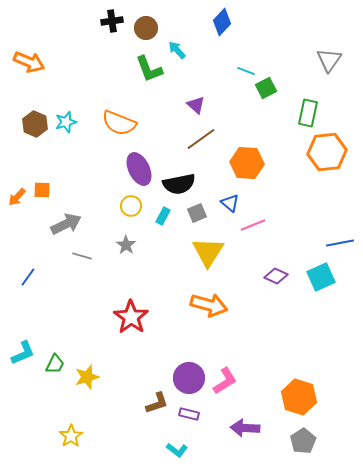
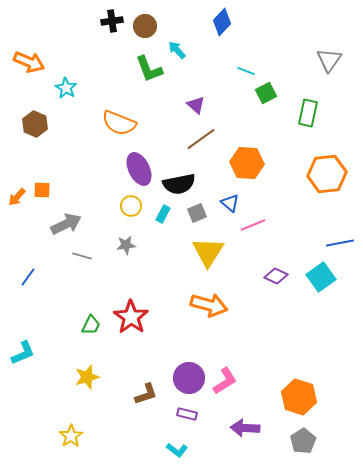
brown circle at (146, 28): moved 1 px left, 2 px up
green square at (266, 88): moved 5 px down
cyan star at (66, 122): moved 34 px up; rotated 25 degrees counterclockwise
orange hexagon at (327, 152): moved 22 px down
cyan rectangle at (163, 216): moved 2 px up
gray star at (126, 245): rotated 30 degrees clockwise
cyan square at (321, 277): rotated 12 degrees counterclockwise
green trapezoid at (55, 364): moved 36 px right, 39 px up
brown L-shape at (157, 403): moved 11 px left, 9 px up
purple rectangle at (189, 414): moved 2 px left
